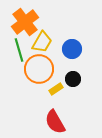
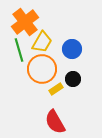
orange circle: moved 3 px right
